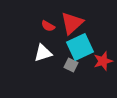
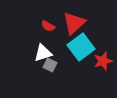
red triangle: moved 2 px right
cyan square: moved 1 px right; rotated 12 degrees counterclockwise
gray square: moved 21 px left
